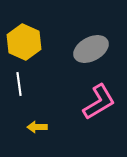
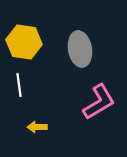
yellow hexagon: rotated 16 degrees counterclockwise
gray ellipse: moved 11 px left; rotated 72 degrees counterclockwise
white line: moved 1 px down
